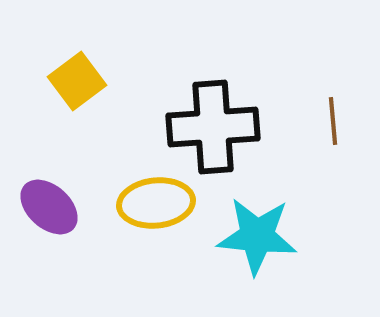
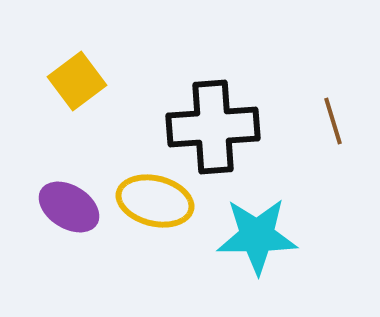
brown line: rotated 12 degrees counterclockwise
yellow ellipse: moved 1 px left, 2 px up; rotated 20 degrees clockwise
purple ellipse: moved 20 px right; rotated 10 degrees counterclockwise
cyan star: rotated 6 degrees counterclockwise
